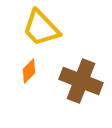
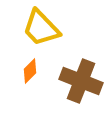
orange diamond: moved 1 px right
